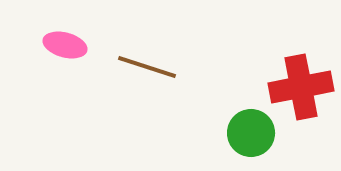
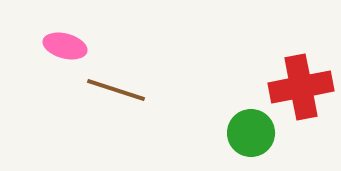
pink ellipse: moved 1 px down
brown line: moved 31 px left, 23 px down
